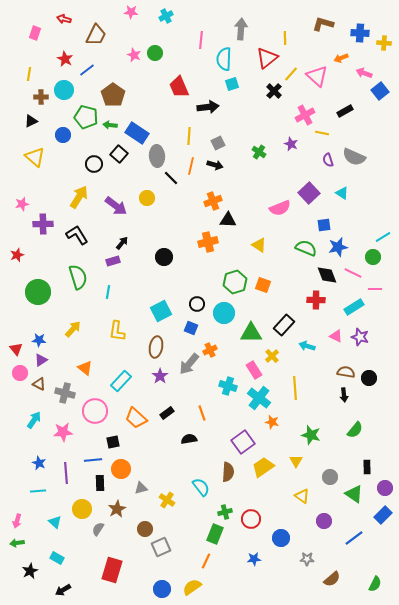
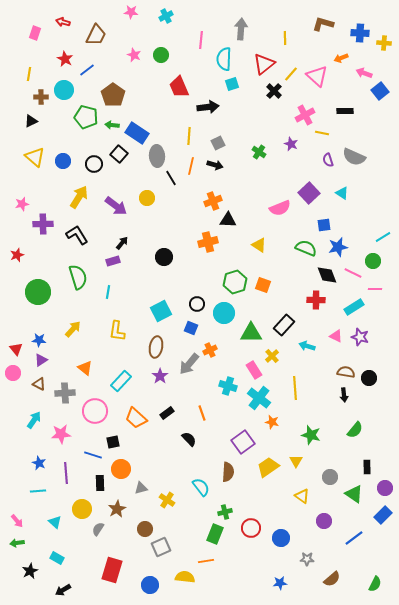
red arrow at (64, 19): moved 1 px left, 3 px down
green circle at (155, 53): moved 6 px right, 2 px down
red triangle at (267, 58): moved 3 px left, 6 px down
black rectangle at (345, 111): rotated 28 degrees clockwise
green arrow at (110, 125): moved 2 px right
blue circle at (63, 135): moved 26 px down
black line at (171, 178): rotated 14 degrees clockwise
green circle at (373, 257): moved 4 px down
pink circle at (20, 373): moved 7 px left
gray cross at (65, 393): rotated 18 degrees counterclockwise
pink star at (63, 432): moved 2 px left, 2 px down
black semicircle at (189, 439): rotated 56 degrees clockwise
blue line at (93, 460): moved 5 px up; rotated 24 degrees clockwise
yellow trapezoid at (263, 467): moved 5 px right
red circle at (251, 519): moved 9 px down
pink arrow at (17, 521): rotated 56 degrees counterclockwise
blue star at (254, 559): moved 26 px right, 24 px down
orange line at (206, 561): rotated 56 degrees clockwise
yellow semicircle at (192, 587): moved 7 px left, 10 px up; rotated 42 degrees clockwise
blue circle at (162, 589): moved 12 px left, 4 px up
